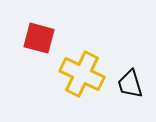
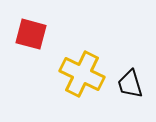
red square: moved 8 px left, 4 px up
